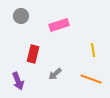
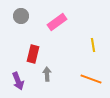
pink rectangle: moved 2 px left, 3 px up; rotated 18 degrees counterclockwise
yellow line: moved 5 px up
gray arrow: moved 8 px left; rotated 128 degrees clockwise
